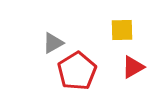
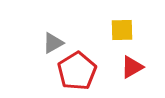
red triangle: moved 1 px left
